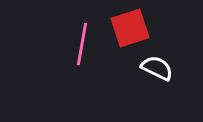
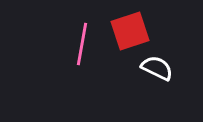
red square: moved 3 px down
